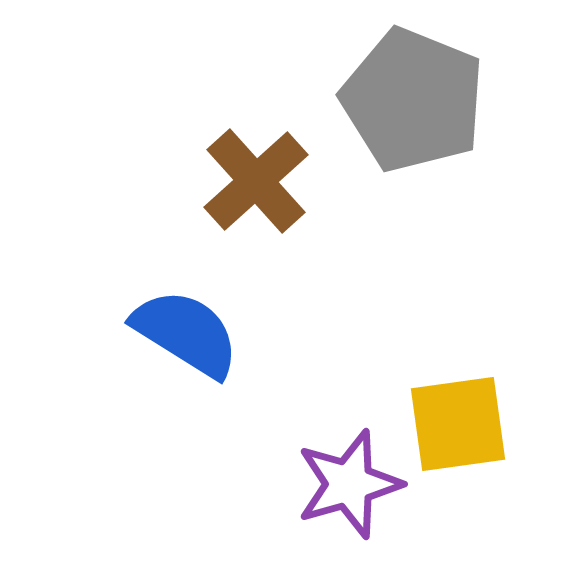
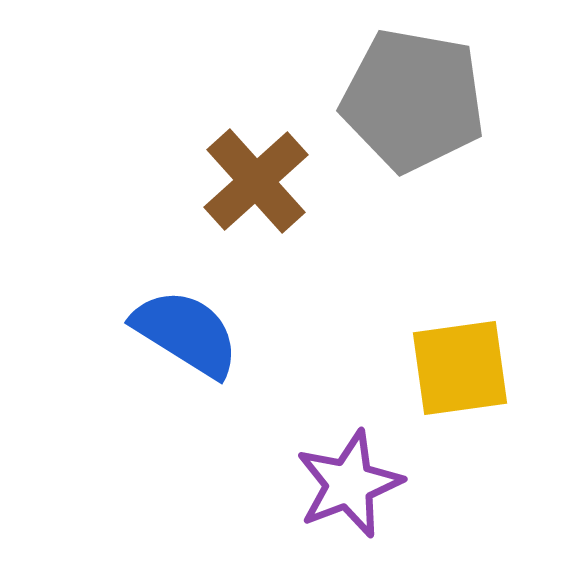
gray pentagon: rotated 12 degrees counterclockwise
yellow square: moved 2 px right, 56 px up
purple star: rotated 5 degrees counterclockwise
